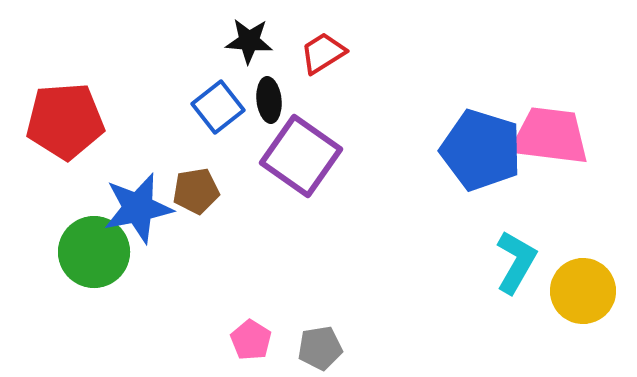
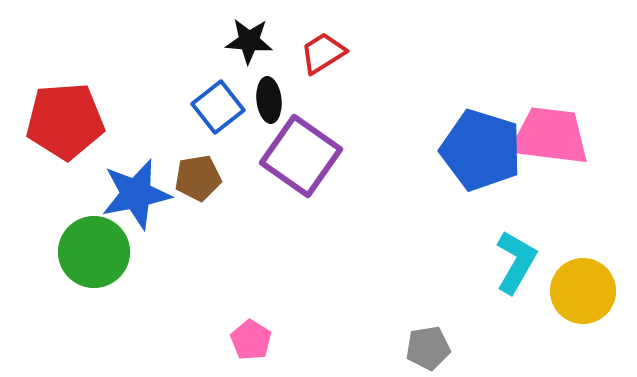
brown pentagon: moved 2 px right, 13 px up
blue star: moved 2 px left, 14 px up
gray pentagon: moved 108 px right
